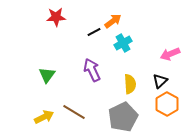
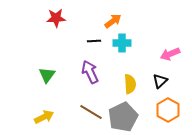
red star: moved 1 px down
black line: moved 9 px down; rotated 24 degrees clockwise
cyan cross: moved 1 px left; rotated 30 degrees clockwise
purple arrow: moved 2 px left, 2 px down
orange hexagon: moved 1 px right, 6 px down
brown line: moved 17 px right
